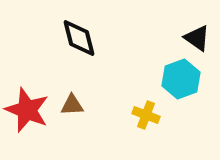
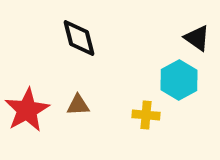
cyan hexagon: moved 2 px left, 1 px down; rotated 9 degrees counterclockwise
brown triangle: moved 6 px right
red star: rotated 21 degrees clockwise
yellow cross: rotated 16 degrees counterclockwise
